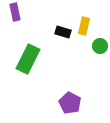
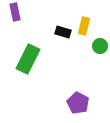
purple pentagon: moved 8 px right
